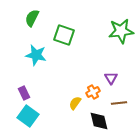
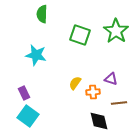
green semicircle: moved 10 px right, 4 px up; rotated 24 degrees counterclockwise
green star: moved 5 px left; rotated 30 degrees counterclockwise
green square: moved 16 px right
purple triangle: moved 1 px down; rotated 40 degrees counterclockwise
orange cross: rotated 24 degrees clockwise
yellow semicircle: moved 20 px up
